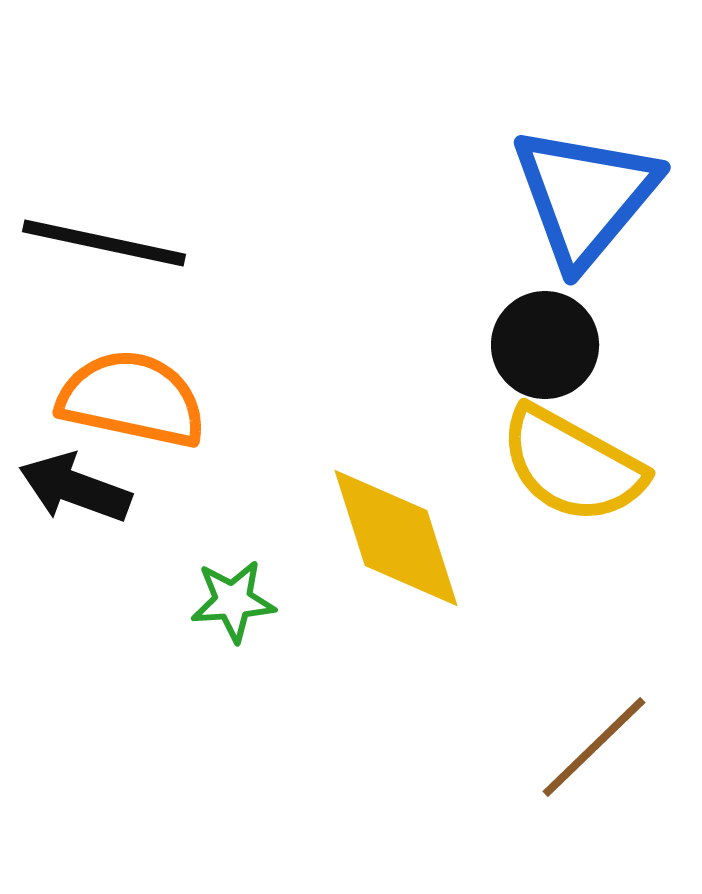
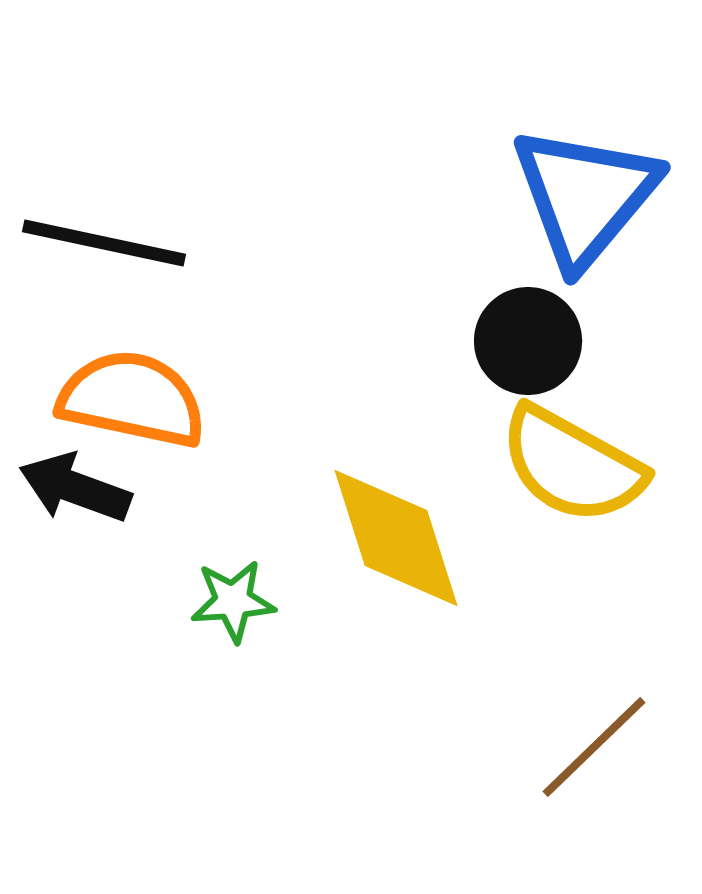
black circle: moved 17 px left, 4 px up
